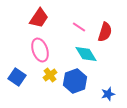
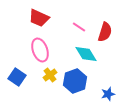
red trapezoid: rotated 80 degrees clockwise
